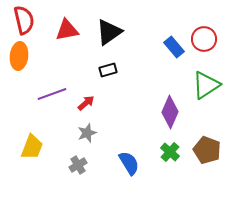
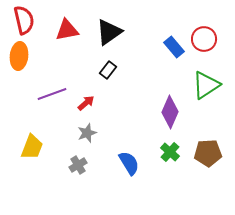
black rectangle: rotated 36 degrees counterclockwise
brown pentagon: moved 1 px right, 3 px down; rotated 24 degrees counterclockwise
